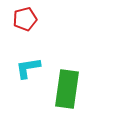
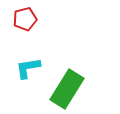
green rectangle: rotated 24 degrees clockwise
